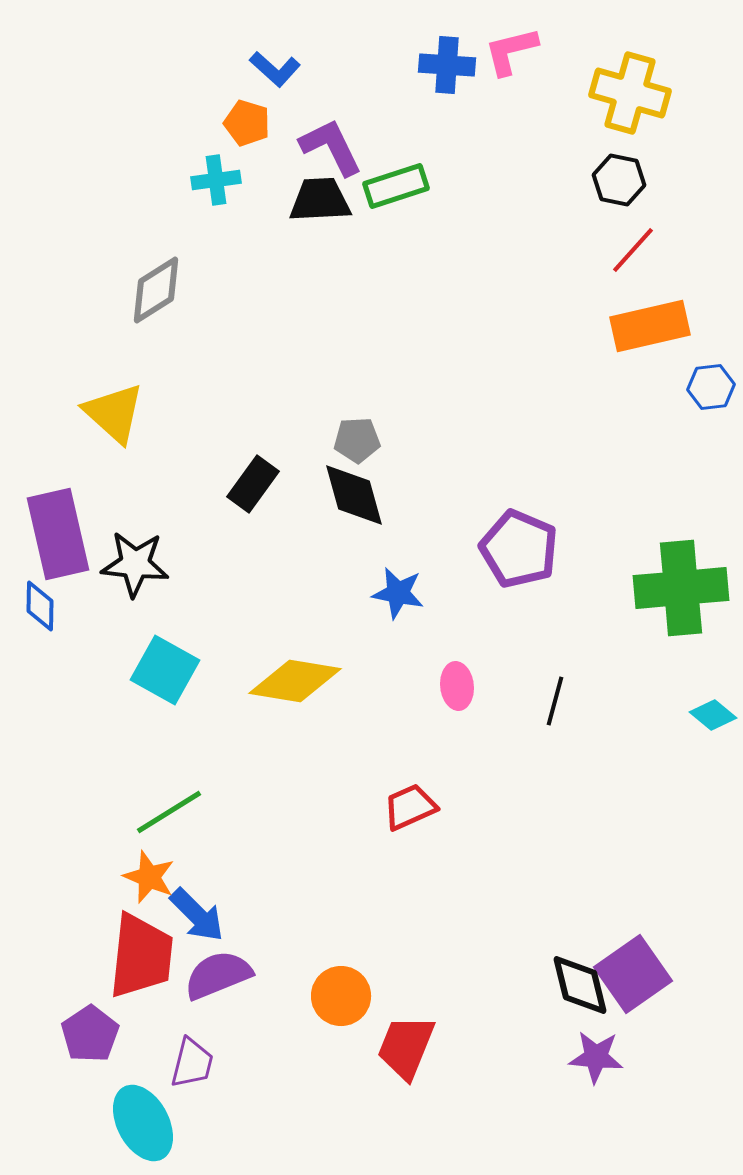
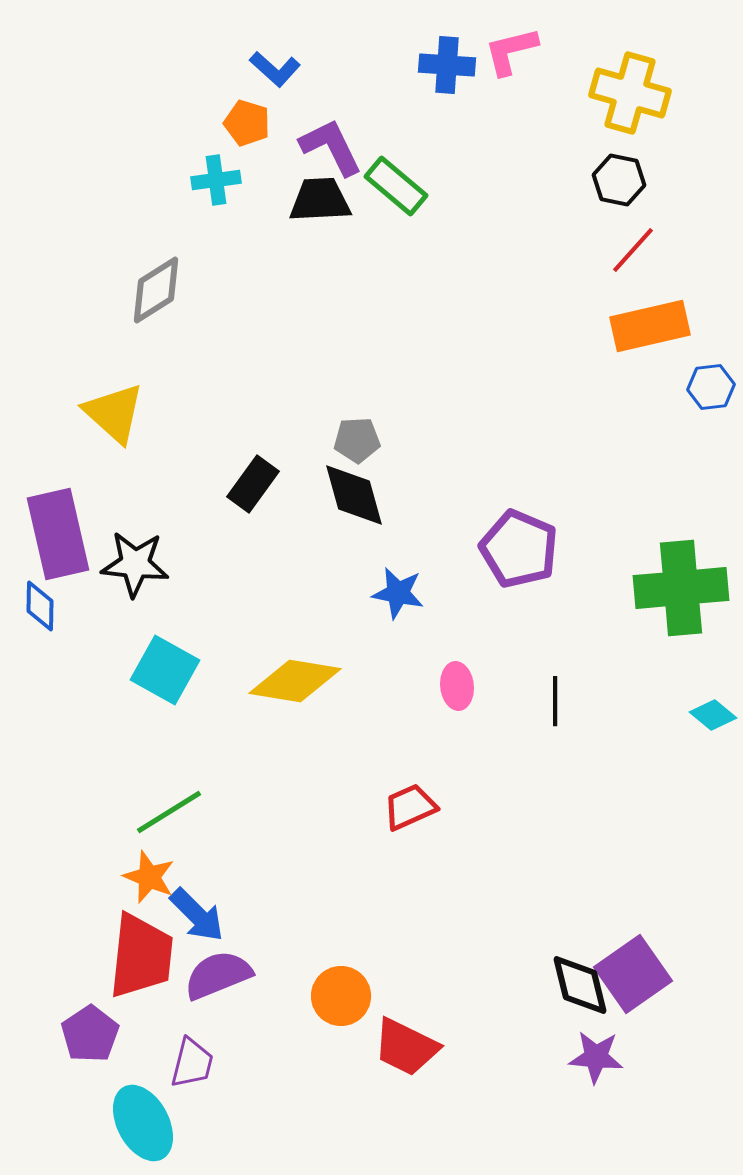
green rectangle at (396, 186): rotated 58 degrees clockwise
black line at (555, 701): rotated 15 degrees counterclockwise
red trapezoid at (406, 1047): rotated 86 degrees counterclockwise
